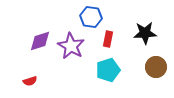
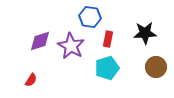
blue hexagon: moved 1 px left
cyan pentagon: moved 1 px left, 2 px up
red semicircle: moved 1 px right, 1 px up; rotated 40 degrees counterclockwise
